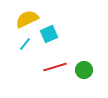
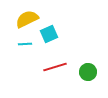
cyan line: rotated 48 degrees clockwise
green circle: moved 4 px right, 2 px down
